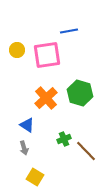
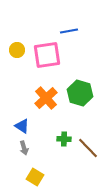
blue triangle: moved 5 px left, 1 px down
green cross: rotated 24 degrees clockwise
brown line: moved 2 px right, 3 px up
